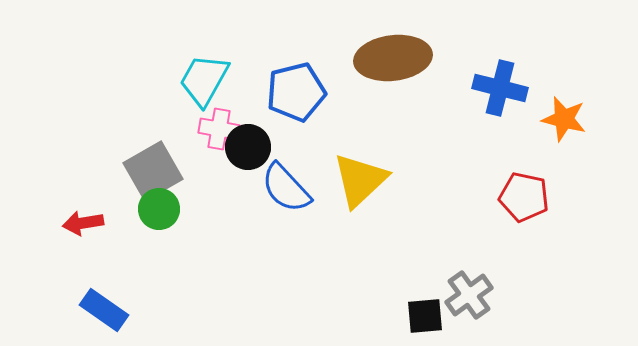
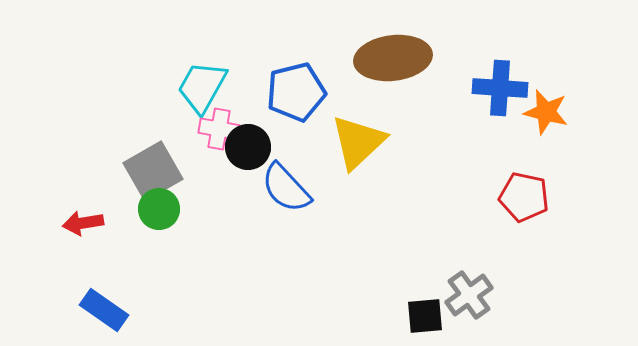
cyan trapezoid: moved 2 px left, 7 px down
blue cross: rotated 10 degrees counterclockwise
orange star: moved 18 px left, 7 px up
yellow triangle: moved 2 px left, 38 px up
